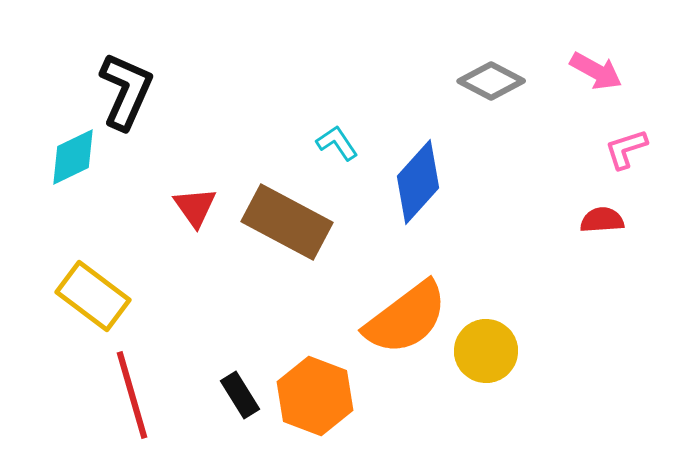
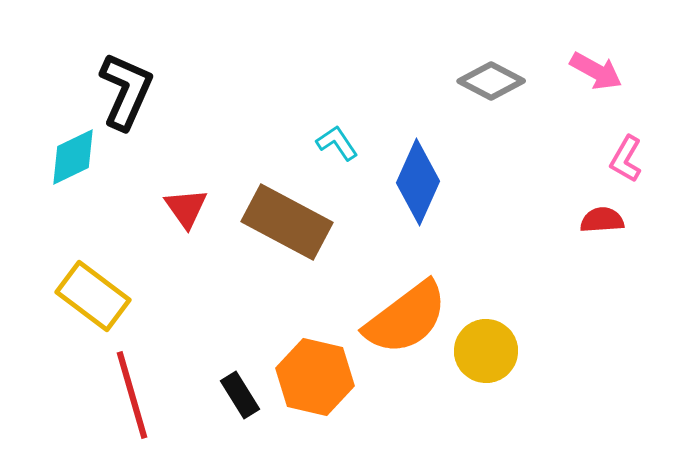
pink L-shape: moved 10 px down; rotated 42 degrees counterclockwise
blue diamond: rotated 18 degrees counterclockwise
red triangle: moved 9 px left, 1 px down
orange hexagon: moved 19 px up; rotated 8 degrees counterclockwise
